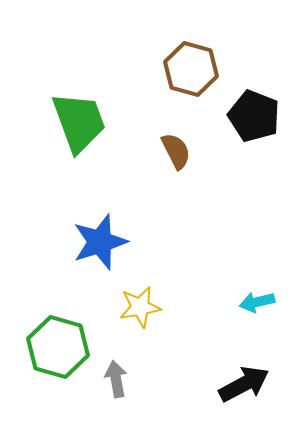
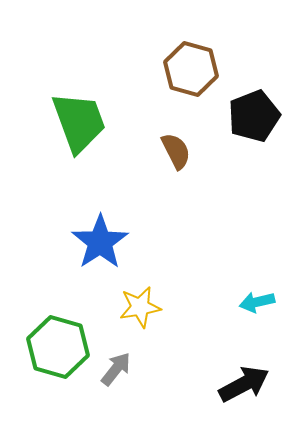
black pentagon: rotated 30 degrees clockwise
blue star: rotated 16 degrees counterclockwise
gray arrow: moved 10 px up; rotated 48 degrees clockwise
